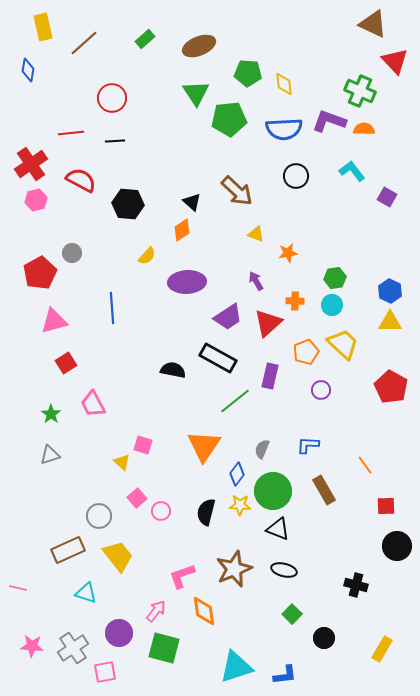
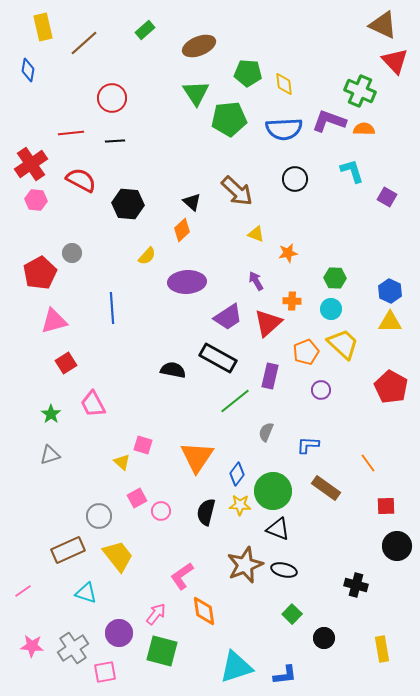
brown triangle at (373, 24): moved 10 px right, 1 px down
green rectangle at (145, 39): moved 9 px up
cyan L-shape at (352, 171): rotated 20 degrees clockwise
black circle at (296, 176): moved 1 px left, 3 px down
pink hexagon at (36, 200): rotated 20 degrees clockwise
orange diamond at (182, 230): rotated 10 degrees counterclockwise
green hexagon at (335, 278): rotated 10 degrees clockwise
orange cross at (295, 301): moved 3 px left
cyan circle at (332, 305): moved 1 px left, 4 px down
orange triangle at (204, 446): moved 7 px left, 11 px down
gray semicircle at (262, 449): moved 4 px right, 17 px up
orange line at (365, 465): moved 3 px right, 2 px up
brown rectangle at (324, 490): moved 2 px right, 2 px up; rotated 24 degrees counterclockwise
pink square at (137, 498): rotated 12 degrees clockwise
brown star at (234, 569): moved 11 px right, 4 px up
pink L-shape at (182, 576): rotated 16 degrees counterclockwise
pink line at (18, 588): moved 5 px right, 3 px down; rotated 48 degrees counterclockwise
pink arrow at (156, 611): moved 3 px down
green square at (164, 648): moved 2 px left, 3 px down
yellow rectangle at (382, 649): rotated 40 degrees counterclockwise
